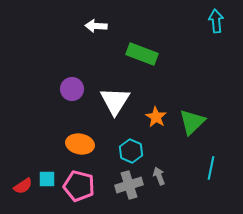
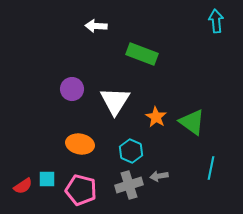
green triangle: rotated 40 degrees counterclockwise
gray arrow: rotated 78 degrees counterclockwise
pink pentagon: moved 2 px right, 4 px down
